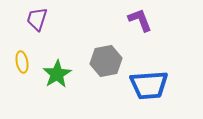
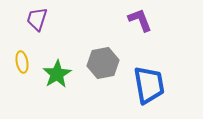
gray hexagon: moved 3 px left, 2 px down
blue trapezoid: rotated 96 degrees counterclockwise
